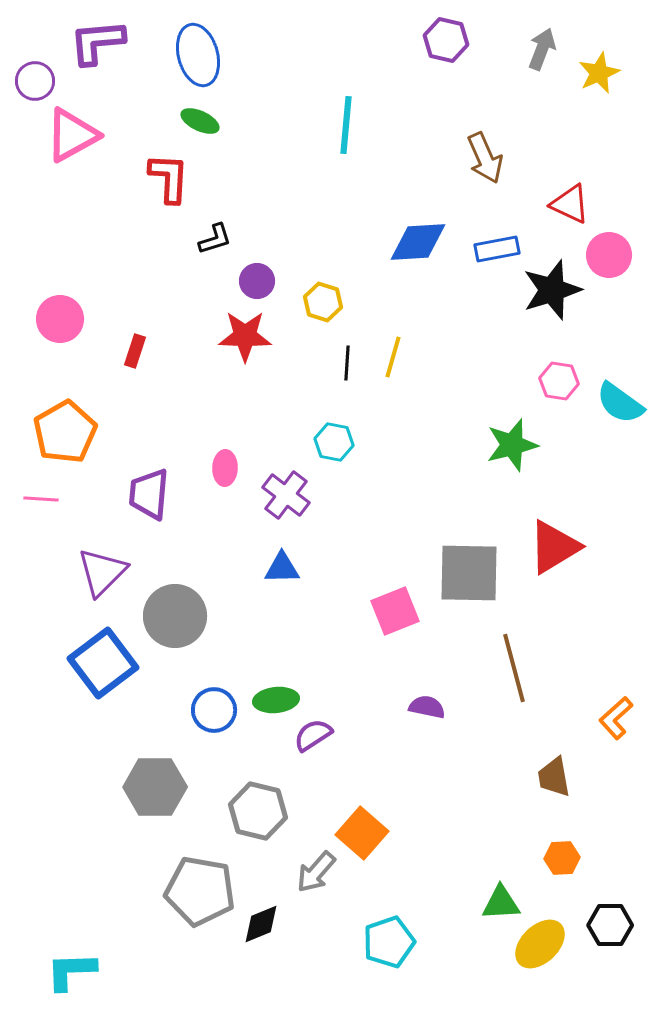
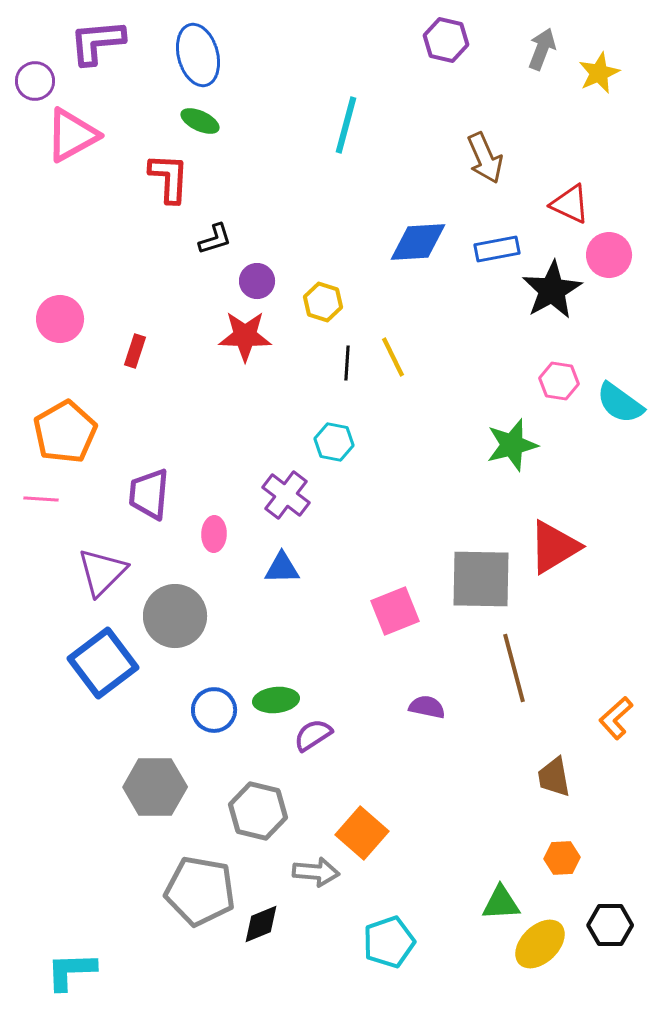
cyan line at (346, 125): rotated 10 degrees clockwise
black star at (552, 290): rotated 12 degrees counterclockwise
yellow line at (393, 357): rotated 42 degrees counterclockwise
pink ellipse at (225, 468): moved 11 px left, 66 px down
gray square at (469, 573): moved 12 px right, 6 px down
gray arrow at (316, 872): rotated 126 degrees counterclockwise
